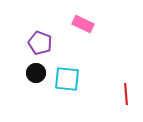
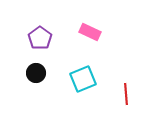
pink rectangle: moved 7 px right, 8 px down
purple pentagon: moved 5 px up; rotated 15 degrees clockwise
cyan square: moved 16 px right; rotated 28 degrees counterclockwise
